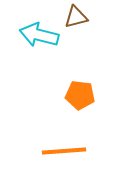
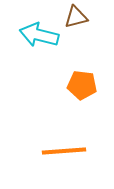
orange pentagon: moved 2 px right, 10 px up
